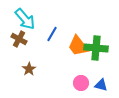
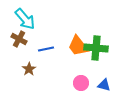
blue line: moved 6 px left, 15 px down; rotated 49 degrees clockwise
blue triangle: moved 3 px right
